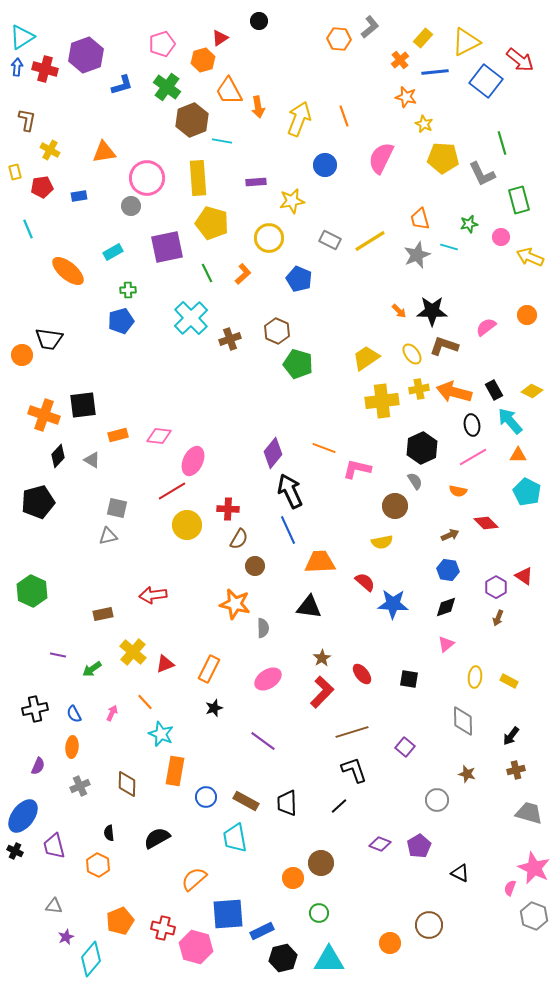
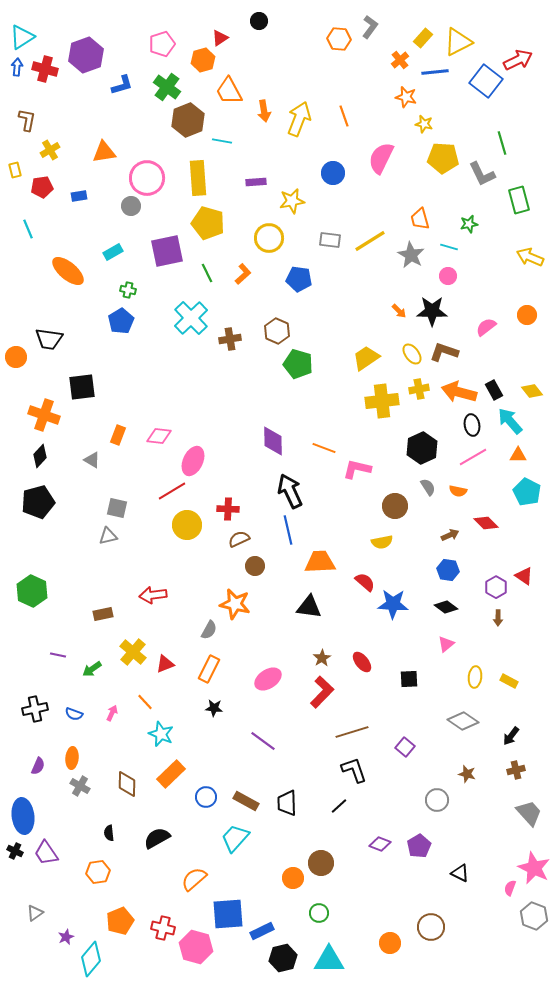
gray L-shape at (370, 27): rotated 15 degrees counterclockwise
yellow triangle at (466, 42): moved 8 px left
red arrow at (520, 60): moved 2 px left; rotated 64 degrees counterclockwise
orange arrow at (258, 107): moved 6 px right, 4 px down
brown hexagon at (192, 120): moved 4 px left
yellow star at (424, 124): rotated 12 degrees counterclockwise
yellow cross at (50, 150): rotated 30 degrees clockwise
blue circle at (325, 165): moved 8 px right, 8 px down
yellow rectangle at (15, 172): moved 2 px up
yellow pentagon at (212, 223): moved 4 px left
pink circle at (501, 237): moved 53 px left, 39 px down
gray rectangle at (330, 240): rotated 20 degrees counterclockwise
purple square at (167, 247): moved 4 px down
gray star at (417, 255): moved 6 px left; rotated 20 degrees counterclockwise
blue pentagon at (299, 279): rotated 15 degrees counterclockwise
green cross at (128, 290): rotated 14 degrees clockwise
blue pentagon at (121, 321): rotated 15 degrees counterclockwise
brown cross at (230, 339): rotated 10 degrees clockwise
brown L-shape at (444, 346): moved 6 px down
orange circle at (22, 355): moved 6 px left, 2 px down
yellow diamond at (532, 391): rotated 25 degrees clockwise
orange arrow at (454, 392): moved 5 px right
black square at (83, 405): moved 1 px left, 18 px up
orange rectangle at (118, 435): rotated 54 degrees counterclockwise
purple diamond at (273, 453): moved 12 px up; rotated 40 degrees counterclockwise
black diamond at (58, 456): moved 18 px left
gray semicircle at (415, 481): moved 13 px right, 6 px down
blue line at (288, 530): rotated 12 degrees clockwise
brown semicircle at (239, 539): rotated 145 degrees counterclockwise
black diamond at (446, 607): rotated 55 degrees clockwise
brown arrow at (498, 618): rotated 21 degrees counterclockwise
gray semicircle at (263, 628): moved 54 px left, 2 px down; rotated 30 degrees clockwise
red ellipse at (362, 674): moved 12 px up
black square at (409, 679): rotated 12 degrees counterclockwise
black star at (214, 708): rotated 24 degrees clockwise
blue semicircle at (74, 714): rotated 42 degrees counterclockwise
gray diamond at (463, 721): rotated 56 degrees counterclockwise
orange ellipse at (72, 747): moved 11 px down
orange rectangle at (175, 771): moved 4 px left, 3 px down; rotated 36 degrees clockwise
gray cross at (80, 786): rotated 36 degrees counterclockwise
gray trapezoid at (529, 813): rotated 32 degrees clockwise
blue ellipse at (23, 816): rotated 44 degrees counterclockwise
cyan trapezoid at (235, 838): rotated 52 degrees clockwise
purple trapezoid at (54, 846): moved 8 px left, 7 px down; rotated 20 degrees counterclockwise
orange hexagon at (98, 865): moved 7 px down; rotated 25 degrees clockwise
gray triangle at (54, 906): moved 19 px left, 7 px down; rotated 42 degrees counterclockwise
brown circle at (429, 925): moved 2 px right, 2 px down
